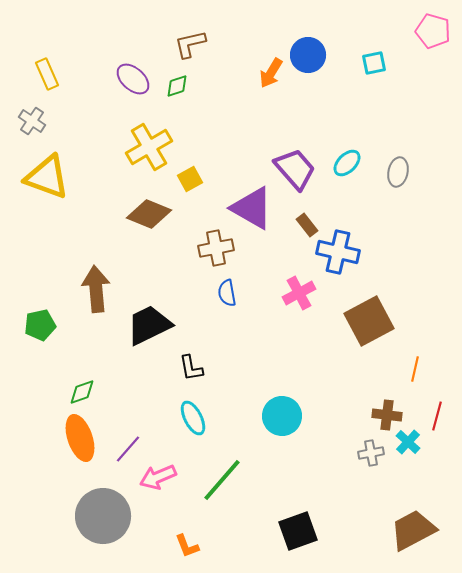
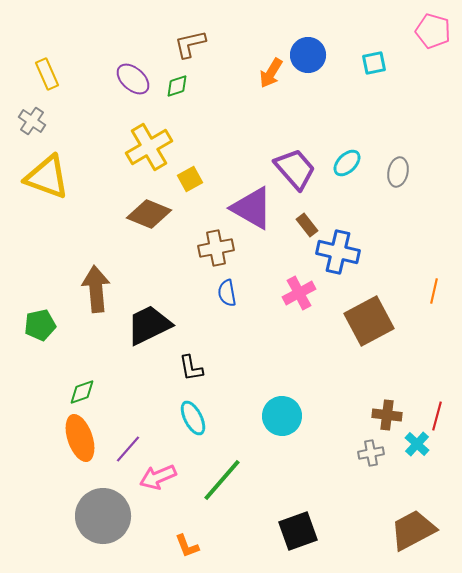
orange line at (415, 369): moved 19 px right, 78 px up
cyan cross at (408, 442): moved 9 px right, 2 px down
